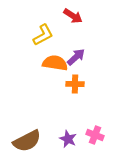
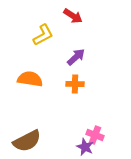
orange semicircle: moved 25 px left, 16 px down
purple star: moved 17 px right, 8 px down
